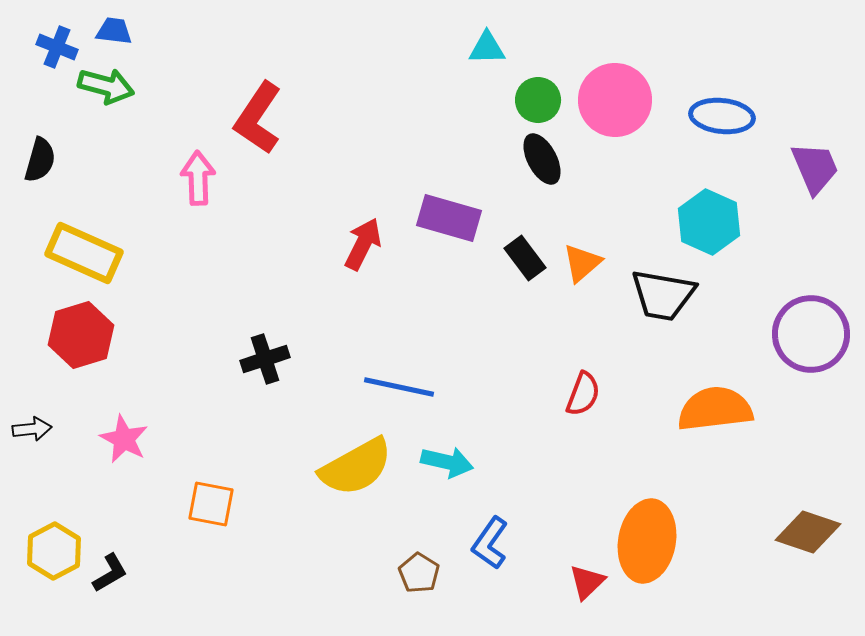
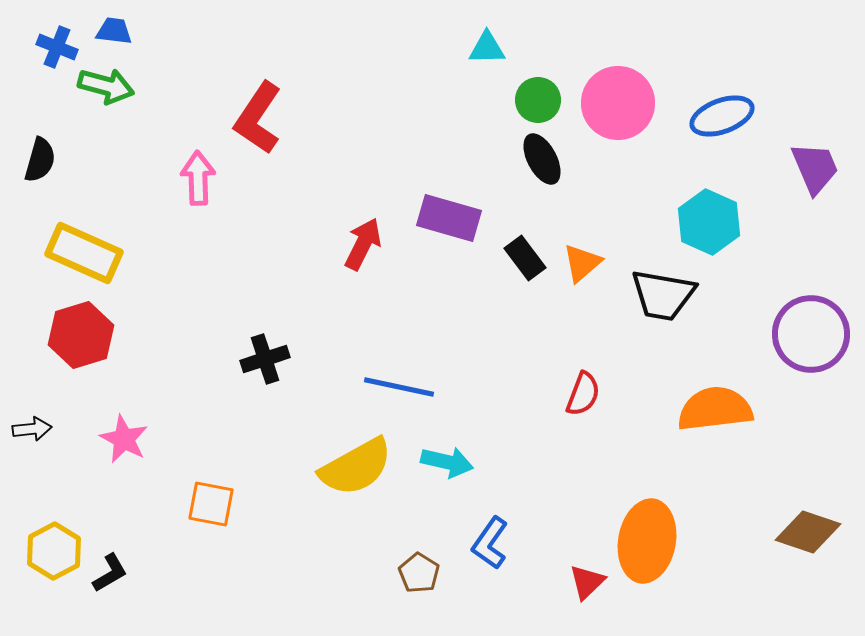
pink circle: moved 3 px right, 3 px down
blue ellipse: rotated 26 degrees counterclockwise
